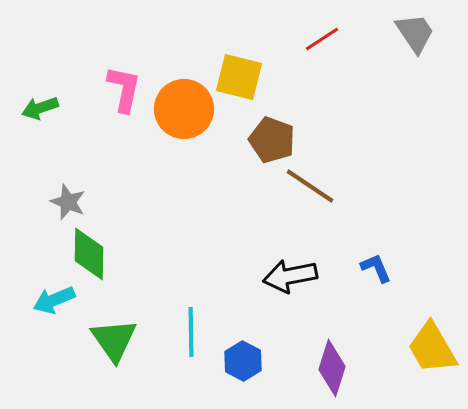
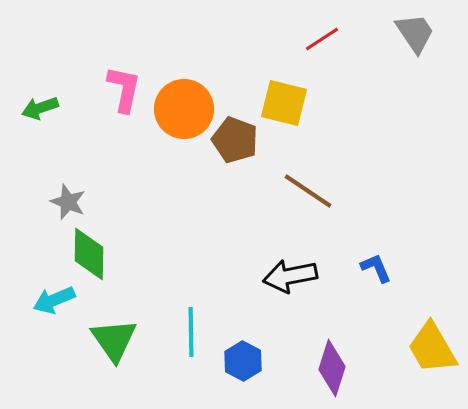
yellow square: moved 45 px right, 26 px down
brown pentagon: moved 37 px left
brown line: moved 2 px left, 5 px down
